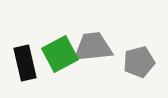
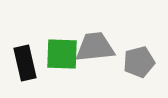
gray trapezoid: moved 2 px right
green square: moved 2 px right; rotated 30 degrees clockwise
